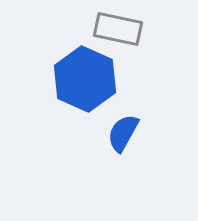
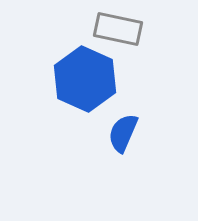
blue semicircle: rotated 6 degrees counterclockwise
